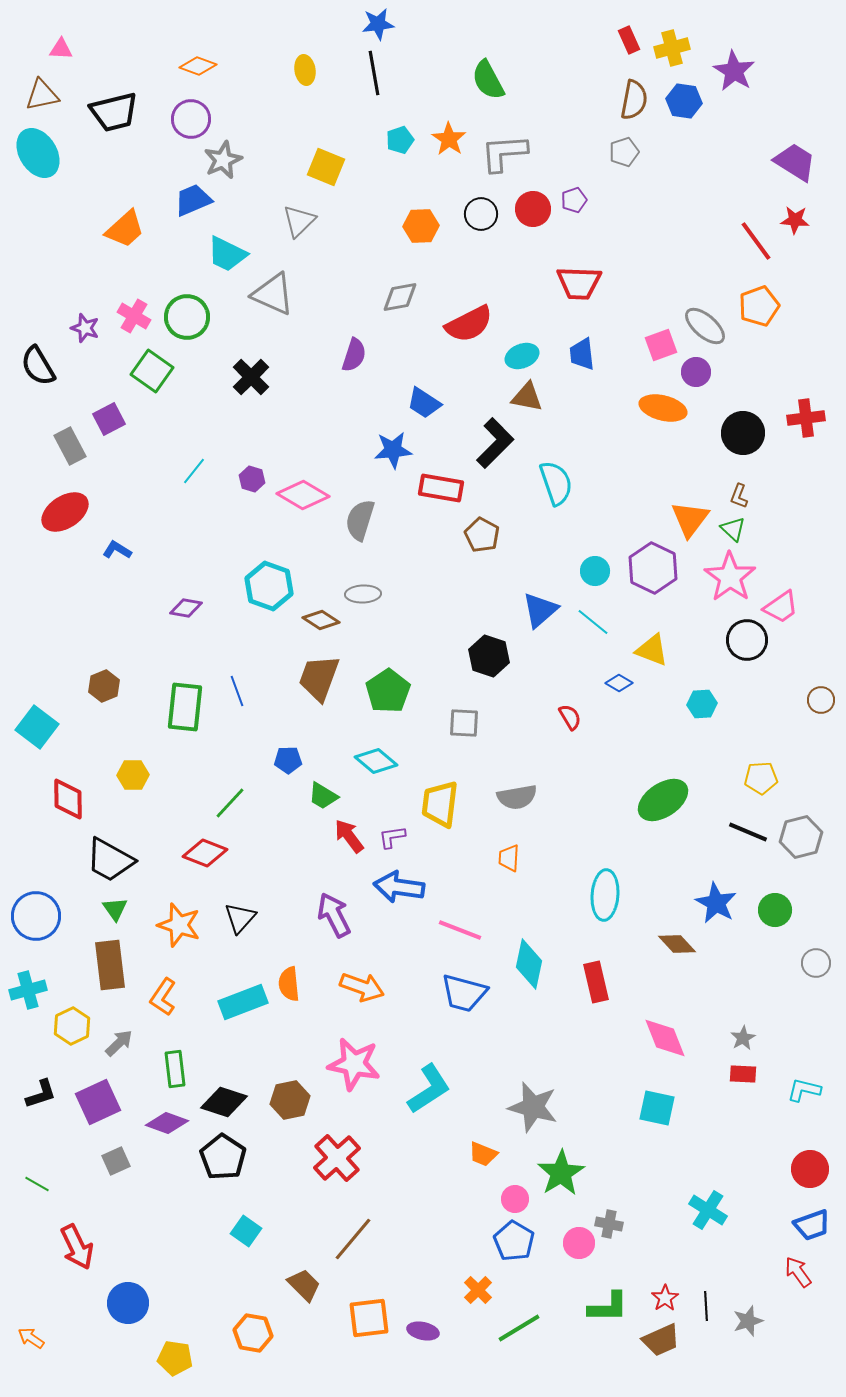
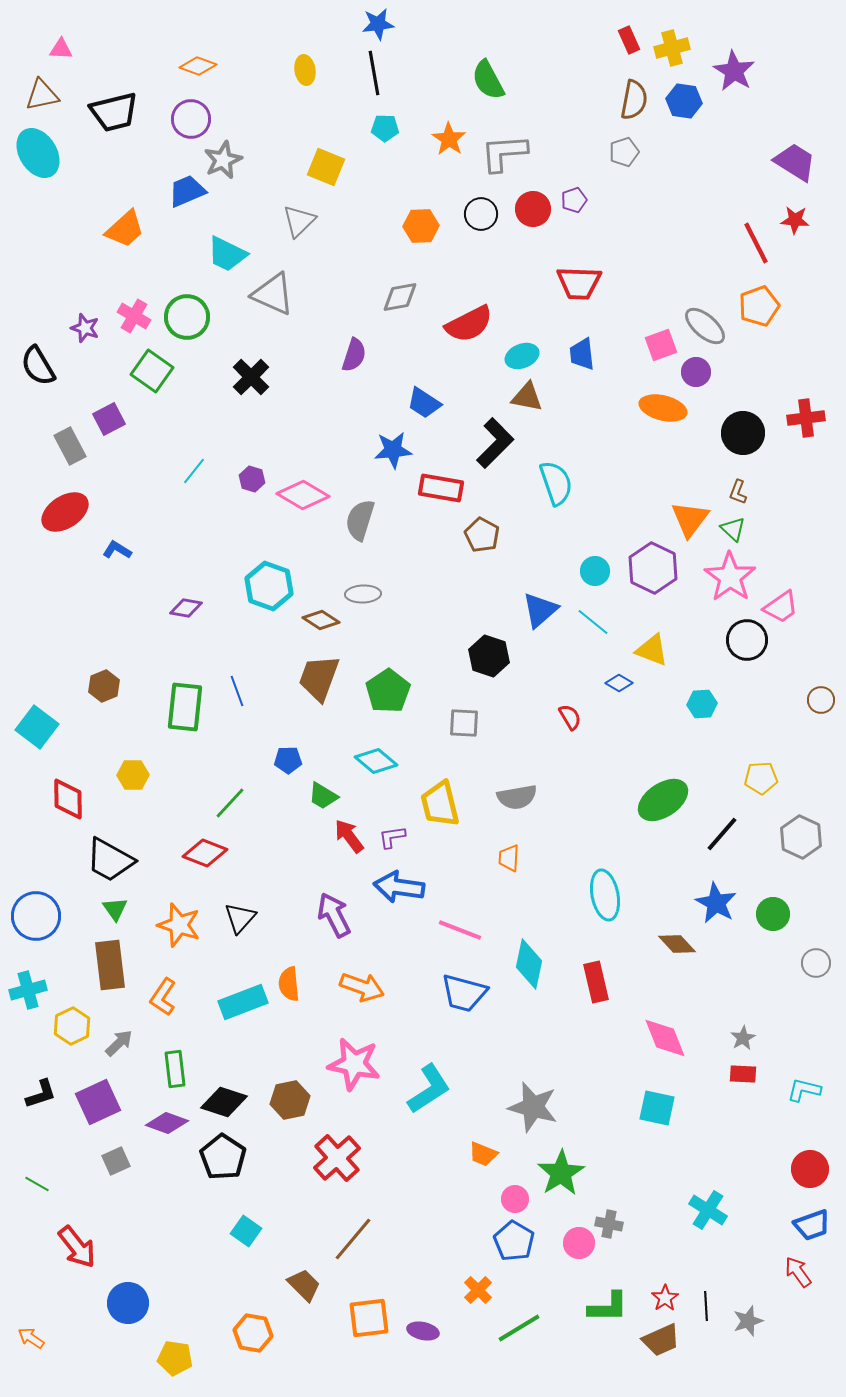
cyan pentagon at (400, 140): moved 15 px left, 12 px up; rotated 20 degrees clockwise
blue trapezoid at (193, 200): moved 6 px left, 9 px up
red line at (756, 241): moved 2 px down; rotated 9 degrees clockwise
brown L-shape at (739, 496): moved 1 px left, 4 px up
yellow trapezoid at (440, 804): rotated 21 degrees counterclockwise
black line at (748, 832): moved 26 px left, 2 px down; rotated 72 degrees counterclockwise
gray hexagon at (801, 837): rotated 21 degrees counterclockwise
cyan ellipse at (605, 895): rotated 15 degrees counterclockwise
green circle at (775, 910): moved 2 px left, 4 px down
red arrow at (77, 1247): rotated 12 degrees counterclockwise
